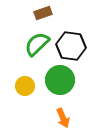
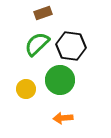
yellow circle: moved 1 px right, 3 px down
orange arrow: rotated 108 degrees clockwise
